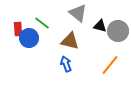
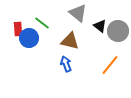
black triangle: rotated 24 degrees clockwise
